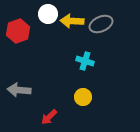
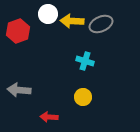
red arrow: rotated 48 degrees clockwise
